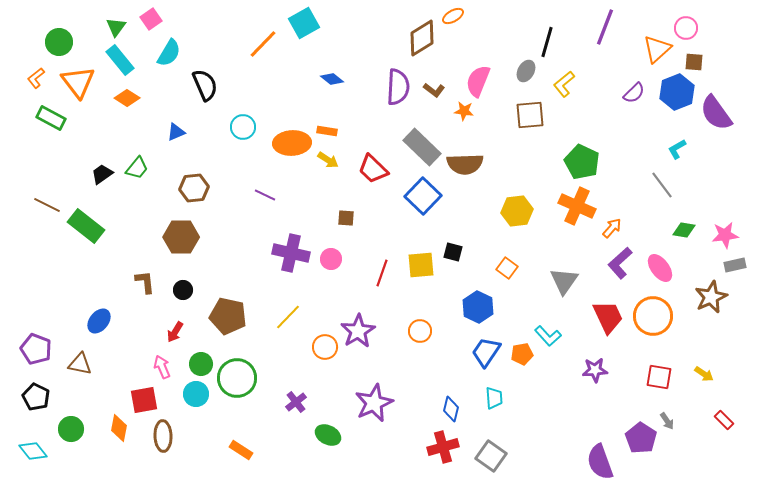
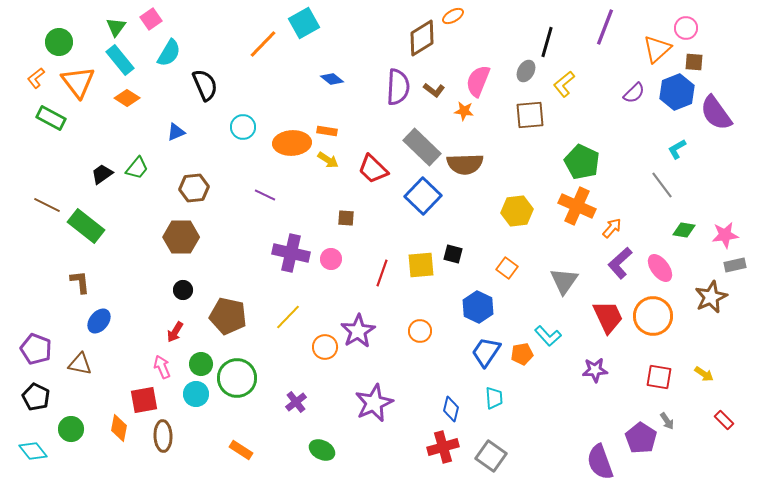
black square at (453, 252): moved 2 px down
brown L-shape at (145, 282): moved 65 px left
green ellipse at (328, 435): moved 6 px left, 15 px down
